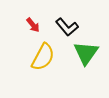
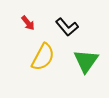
red arrow: moved 5 px left, 2 px up
green triangle: moved 8 px down
